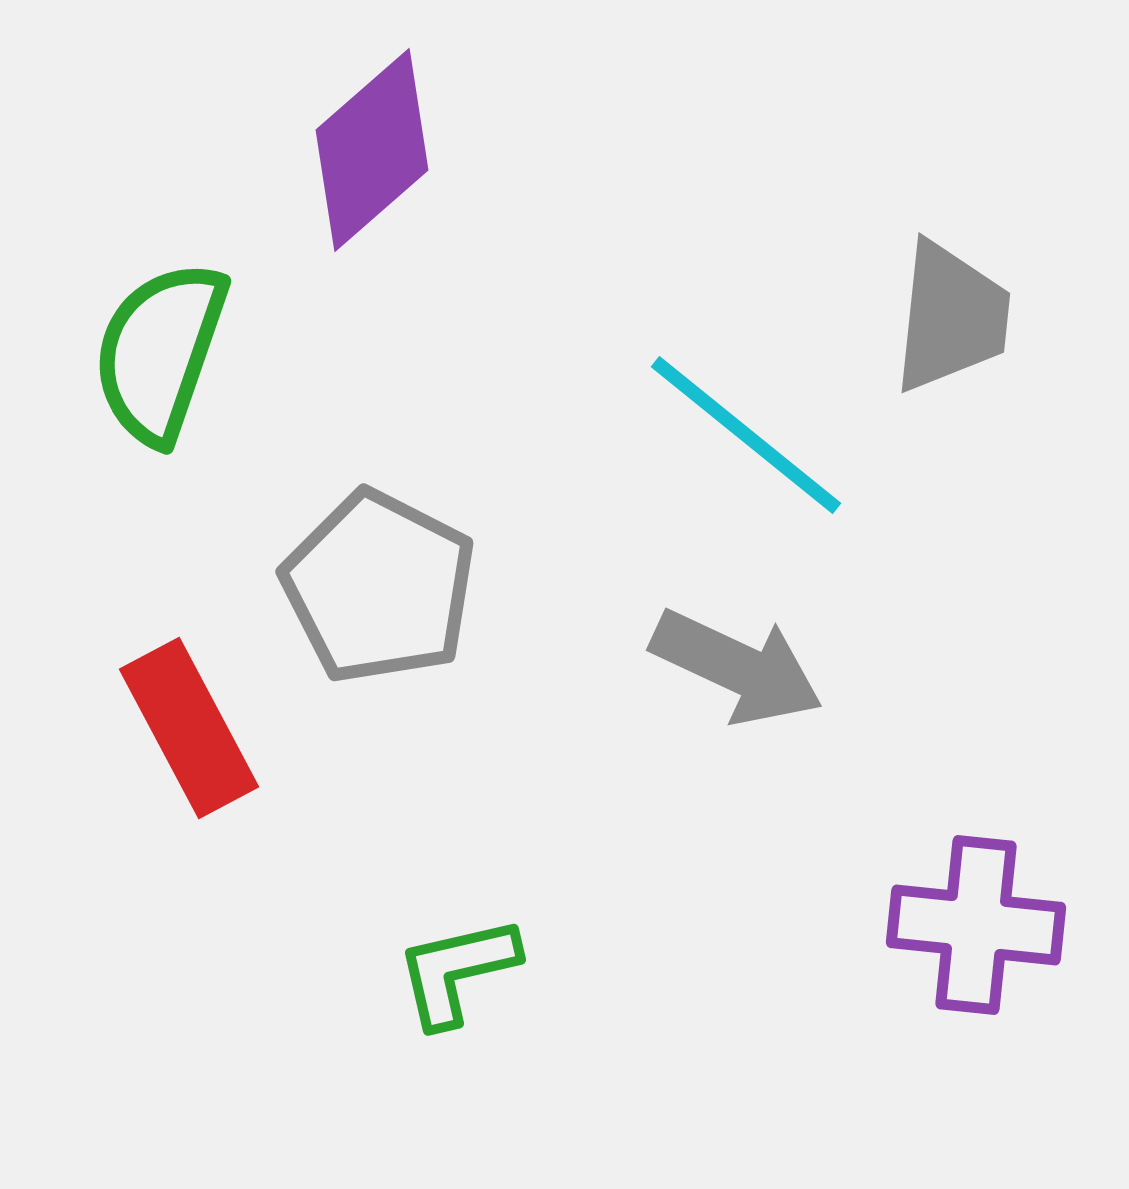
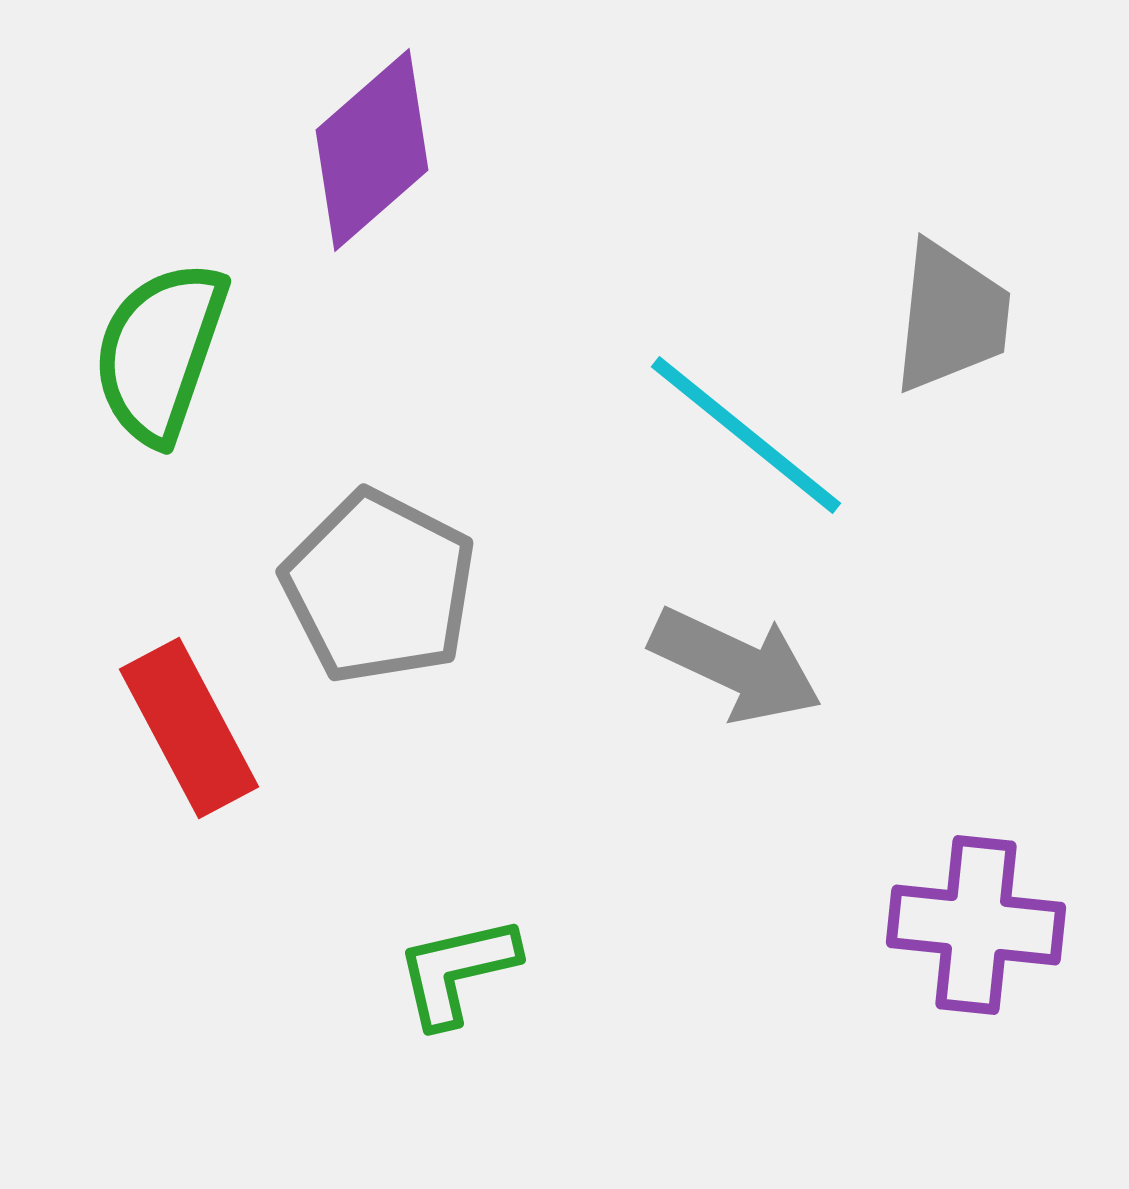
gray arrow: moved 1 px left, 2 px up
